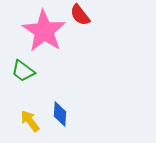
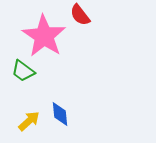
pink star: moved 5 px down
blue diamond: rotated 10 degrees counterclockwise
yellow arrow: moved 1 px left; rotated 85 degrees clockwise
